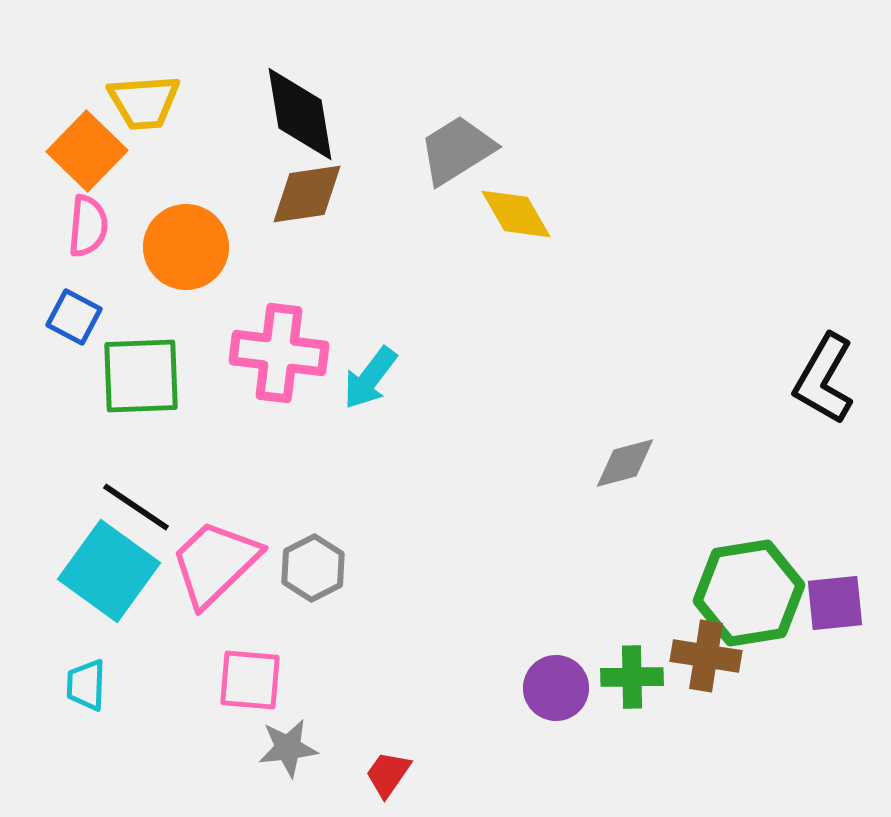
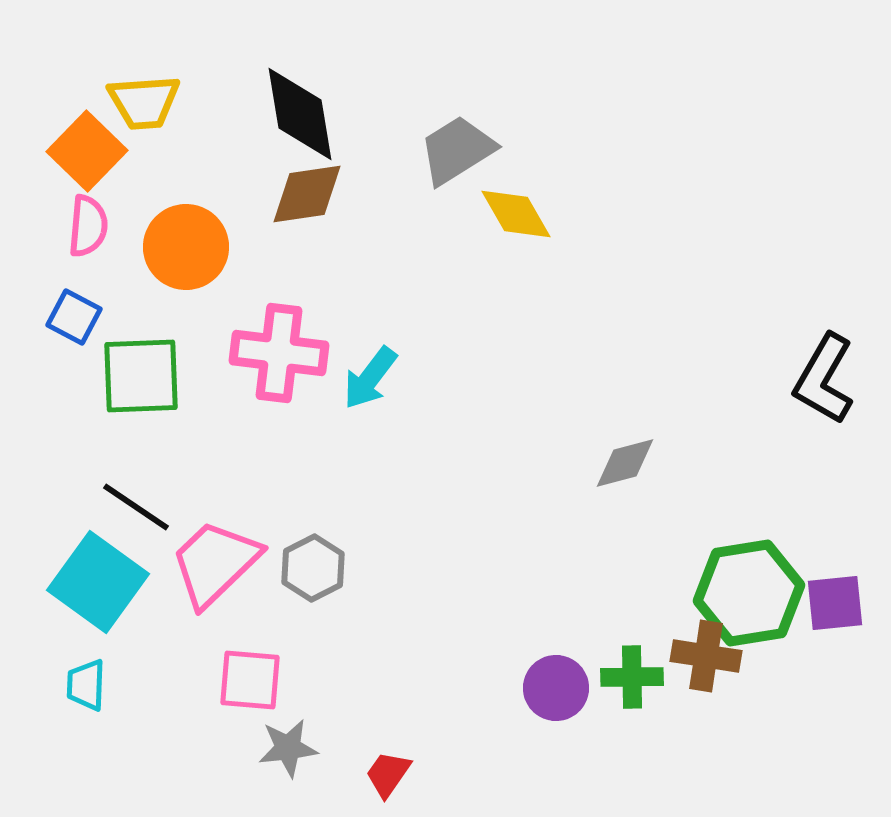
cyan square: moved 11 px left, 11 px down
